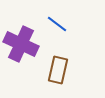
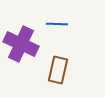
blue line: rotated 35 degrees counterclockwise
